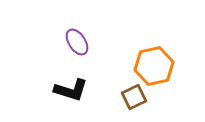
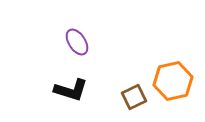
orange hexagon: moved 19 px right, 15 px down
